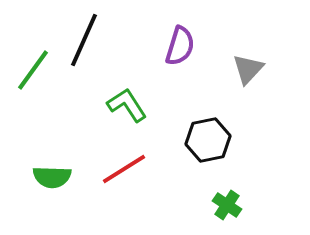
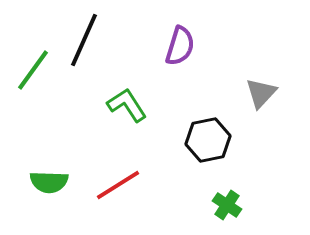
gray triangle: moved 13 px right, 24 px down
red line: moved 6 px left, 16 px down
green semicircle: moved 3 px left, 5 px down
